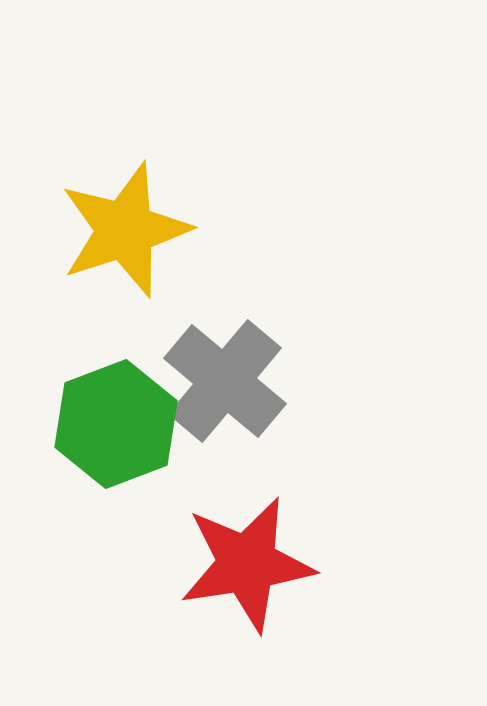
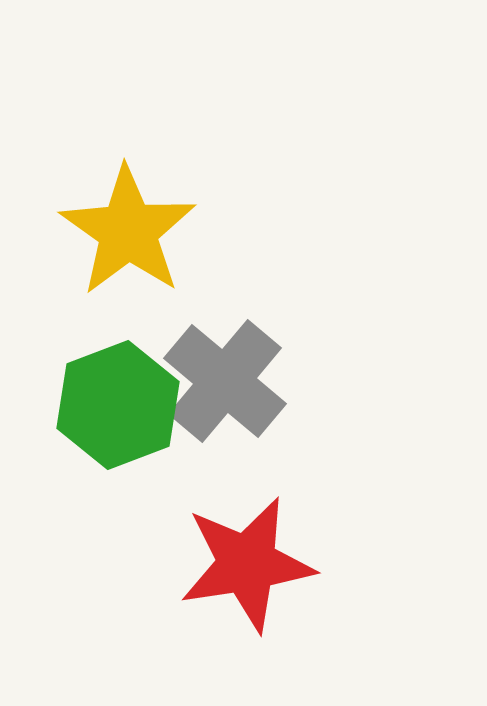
yellow star: moved 3 px right, 1 px down; rotated 19 degrees counterclockwise
green hexagon: moved 2 px right, 19 px up
